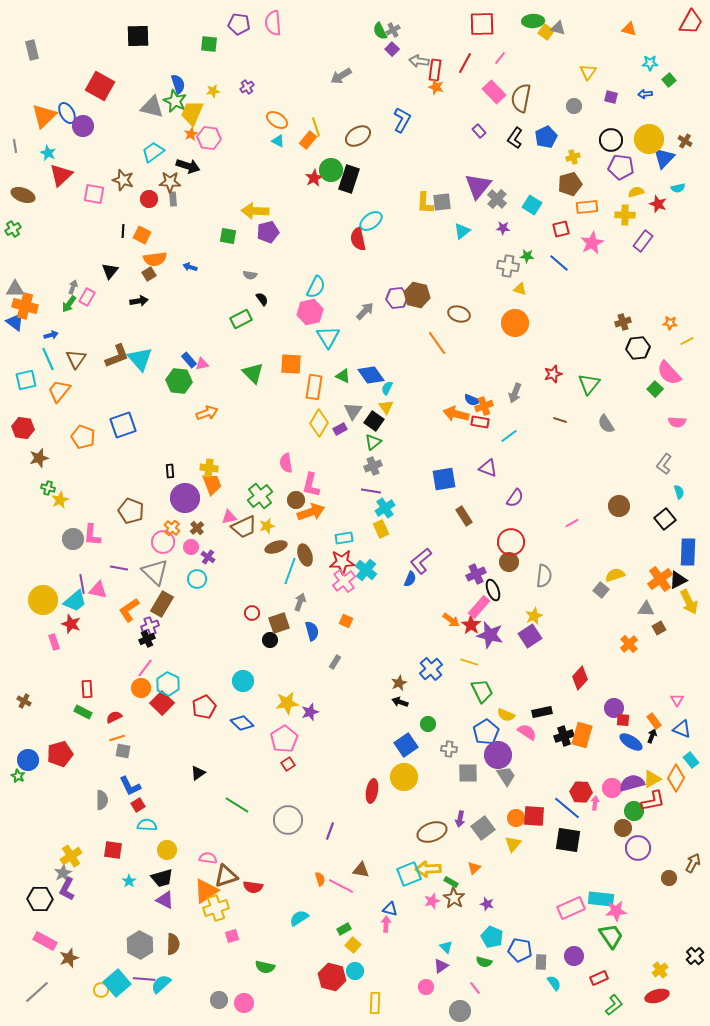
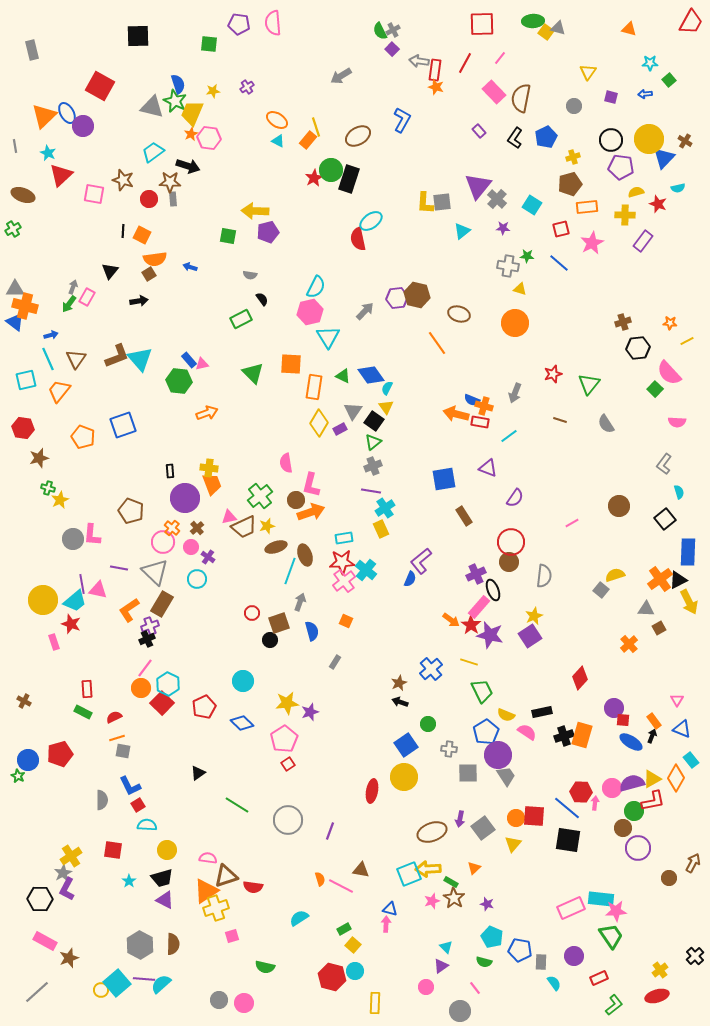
orange cross at (484, 406): rotated 36 degrees clockwise
